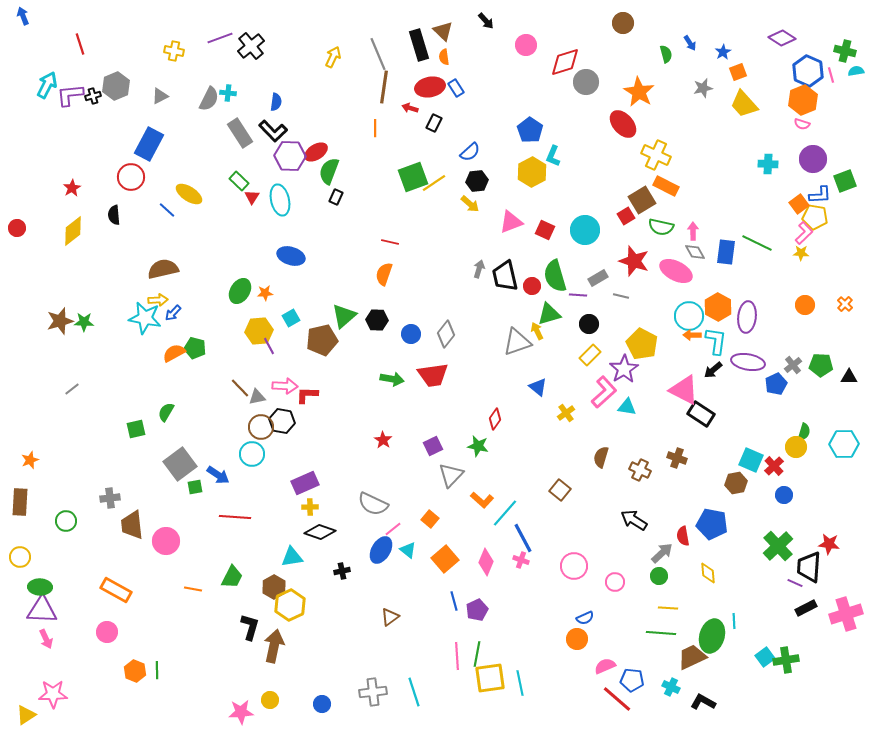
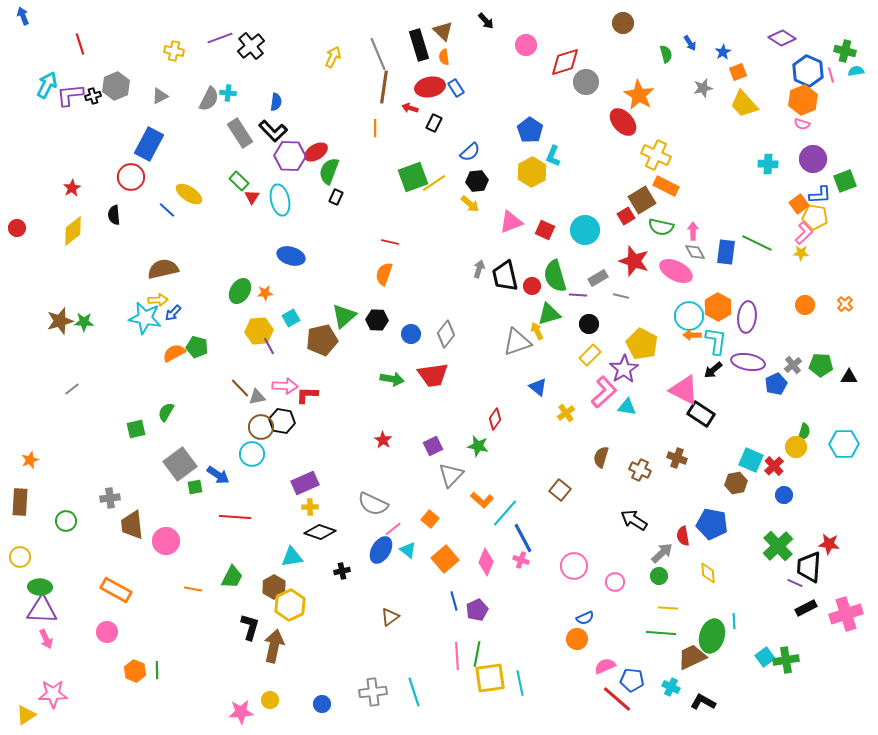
orange star at (639, 92): moved 3 px down
red ellipse at (623, 124): moved 2 px up
green pentagon at (195, 348): moved 2 px right, 1 px up
